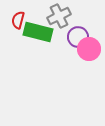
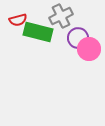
gray cross: moved 2 px right
red semicircle: rotated 120 degrees counterclockwise
purple circle: moved 1 px down
